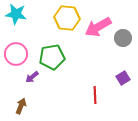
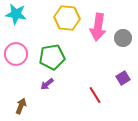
pink arrow: rotated 52 degrees counterclockwise
purple arrow: moved 15 px right, 7 px down
red line: rotated 30 degrees counterclockwise
